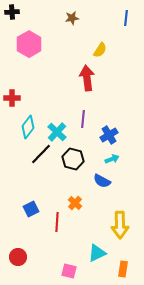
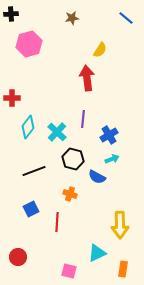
black cross: moved 1 px left, 2 px down
blue line: rotated 56 degrees counterclockwise
pink hexagon: rotated 15 degrees clockwise
black line: moved 7 px left, 17 px down; rotated 25 degrees clockwise
blue semicircle: moved 5 px left, 4 px up
orange cross: moved 5 px left, 9 px up; rotated 24 degrees counterclockwise
